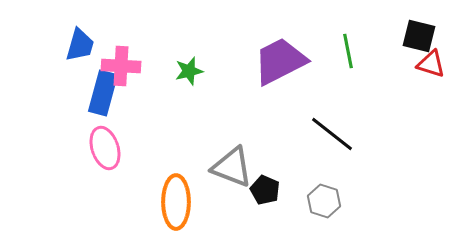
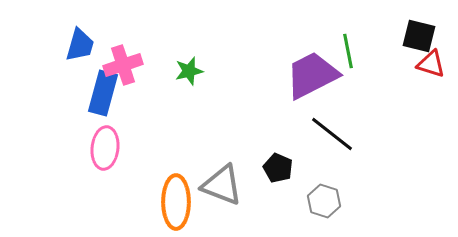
purple trapezoid: moved 32 px right, 14 px down
pink cross: moved 2 px right, 1 px up; rotated 21 degrees counterclockwise
pink ellipse: rotated 24 degrees clockwise
gray triangle: moved 10 px left, 18 px down
black pentagon: moved 13 px right, 22 px up
